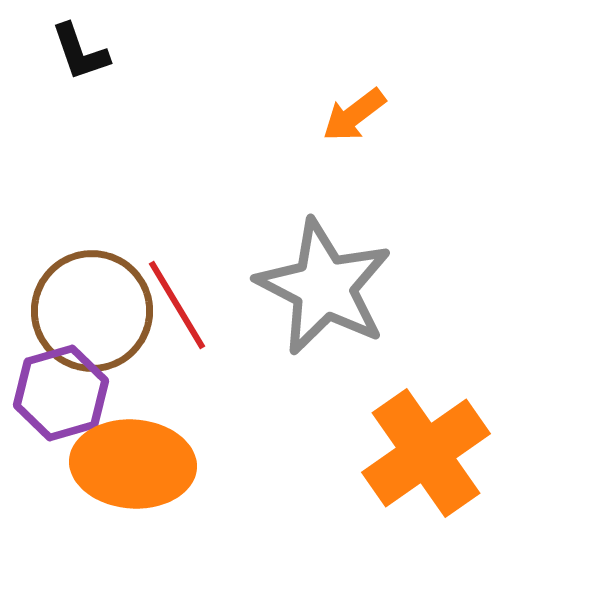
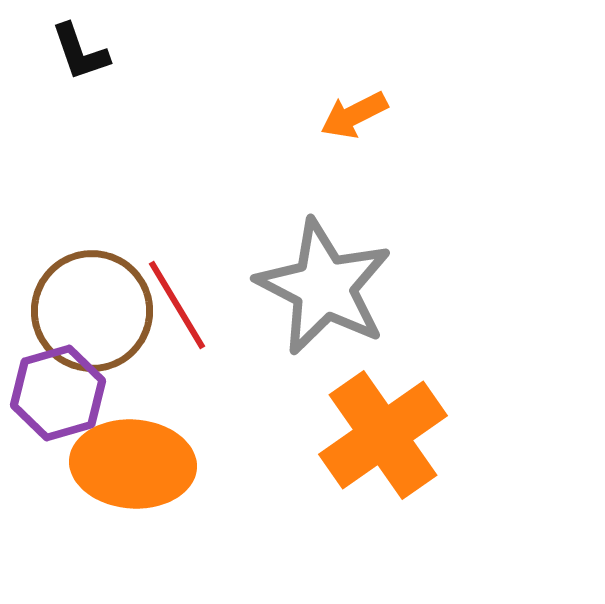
orange arrow: rotated 10 degrees clockwise
purple hexagon: moved 3 px left
orange cross: moved 43 px left, 18 px up
